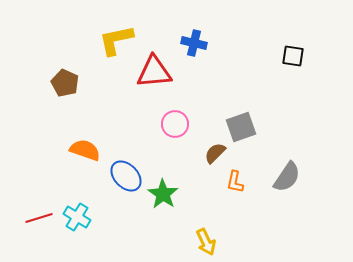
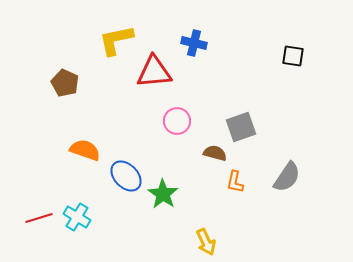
pink circle: moved 2 px right, 3 px up
brown semicircle: rotated 60 degrees clockwise
